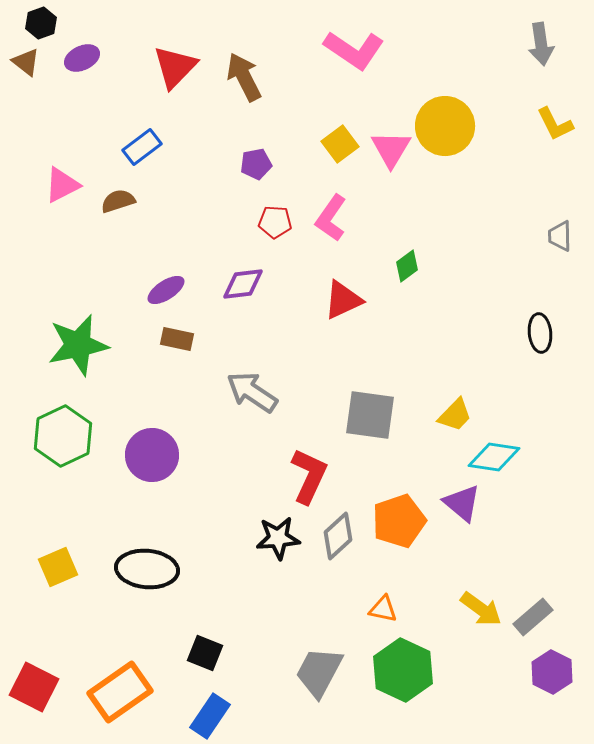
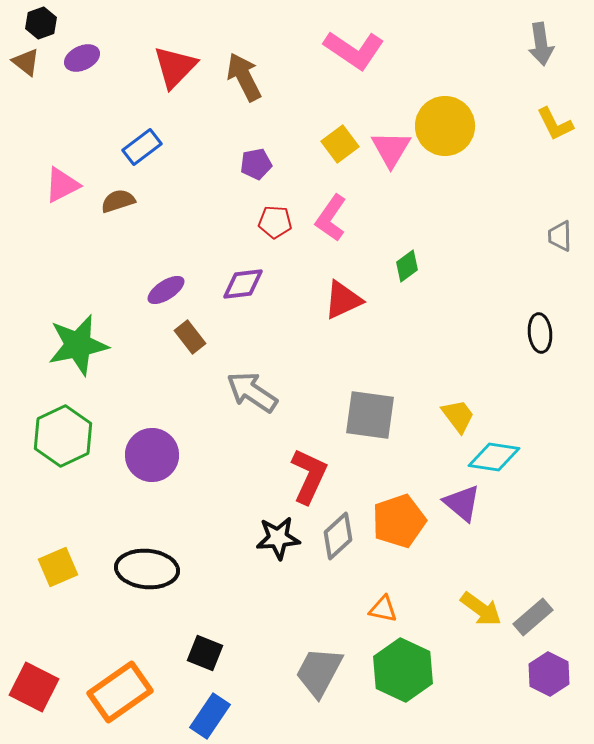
brown rectangle at (177, 339): moved 13 px right, 2 px up; rotated 40 degrees clockwise
yellow trapezoid at (455, 415): moved 3 px right, 1 px down; rotated 81 degrees counterclockwise
purple hexagon at (552, 672): moved 3 px left, 2 px down
